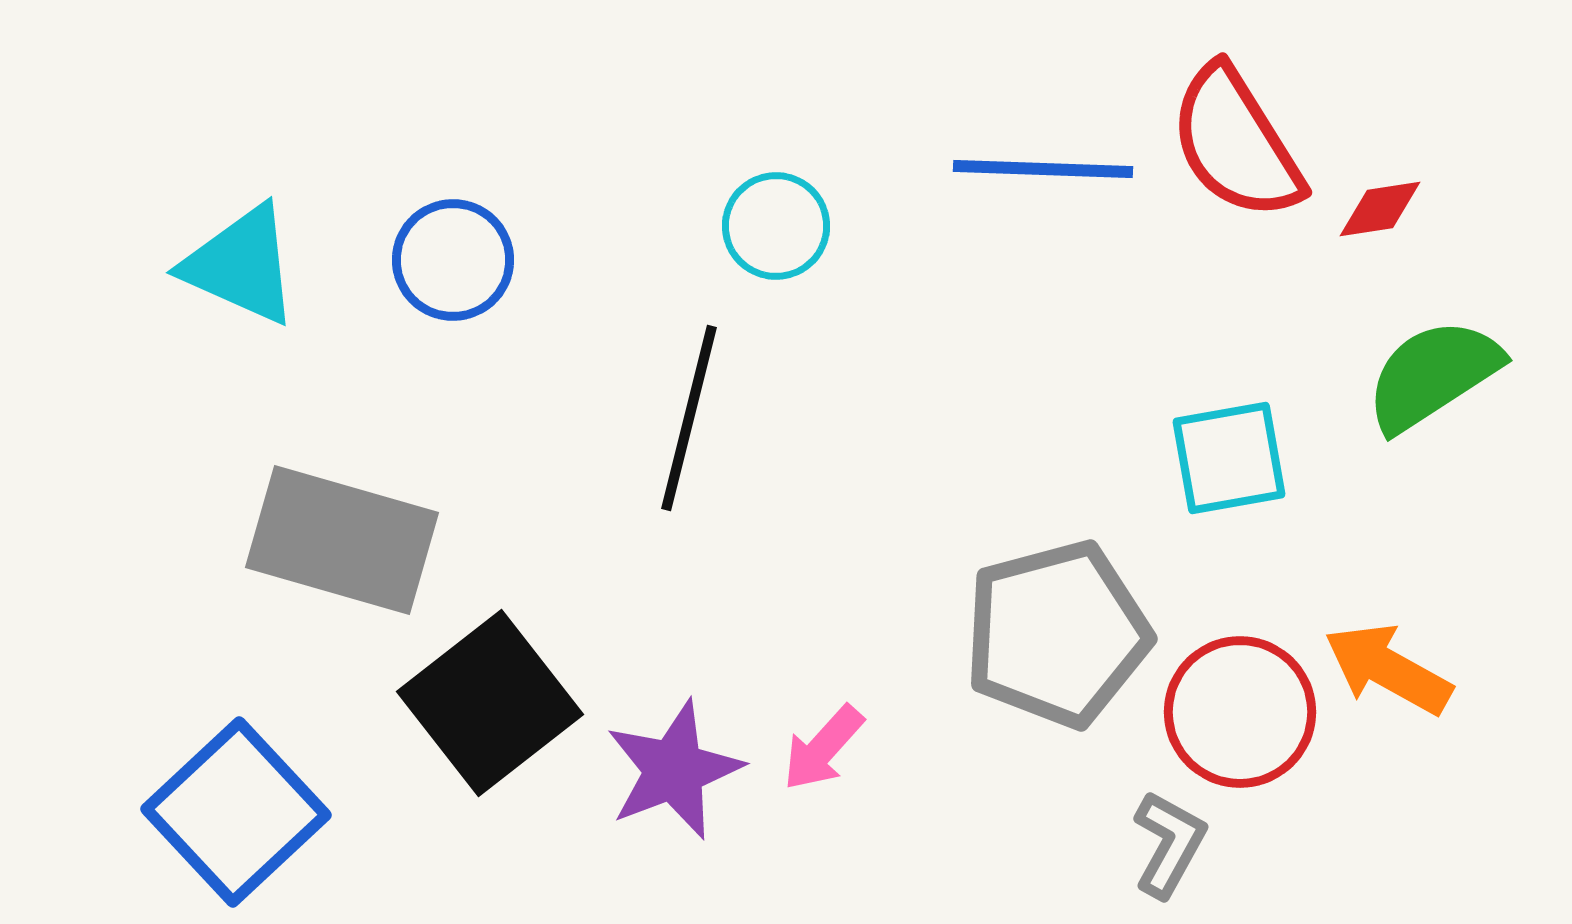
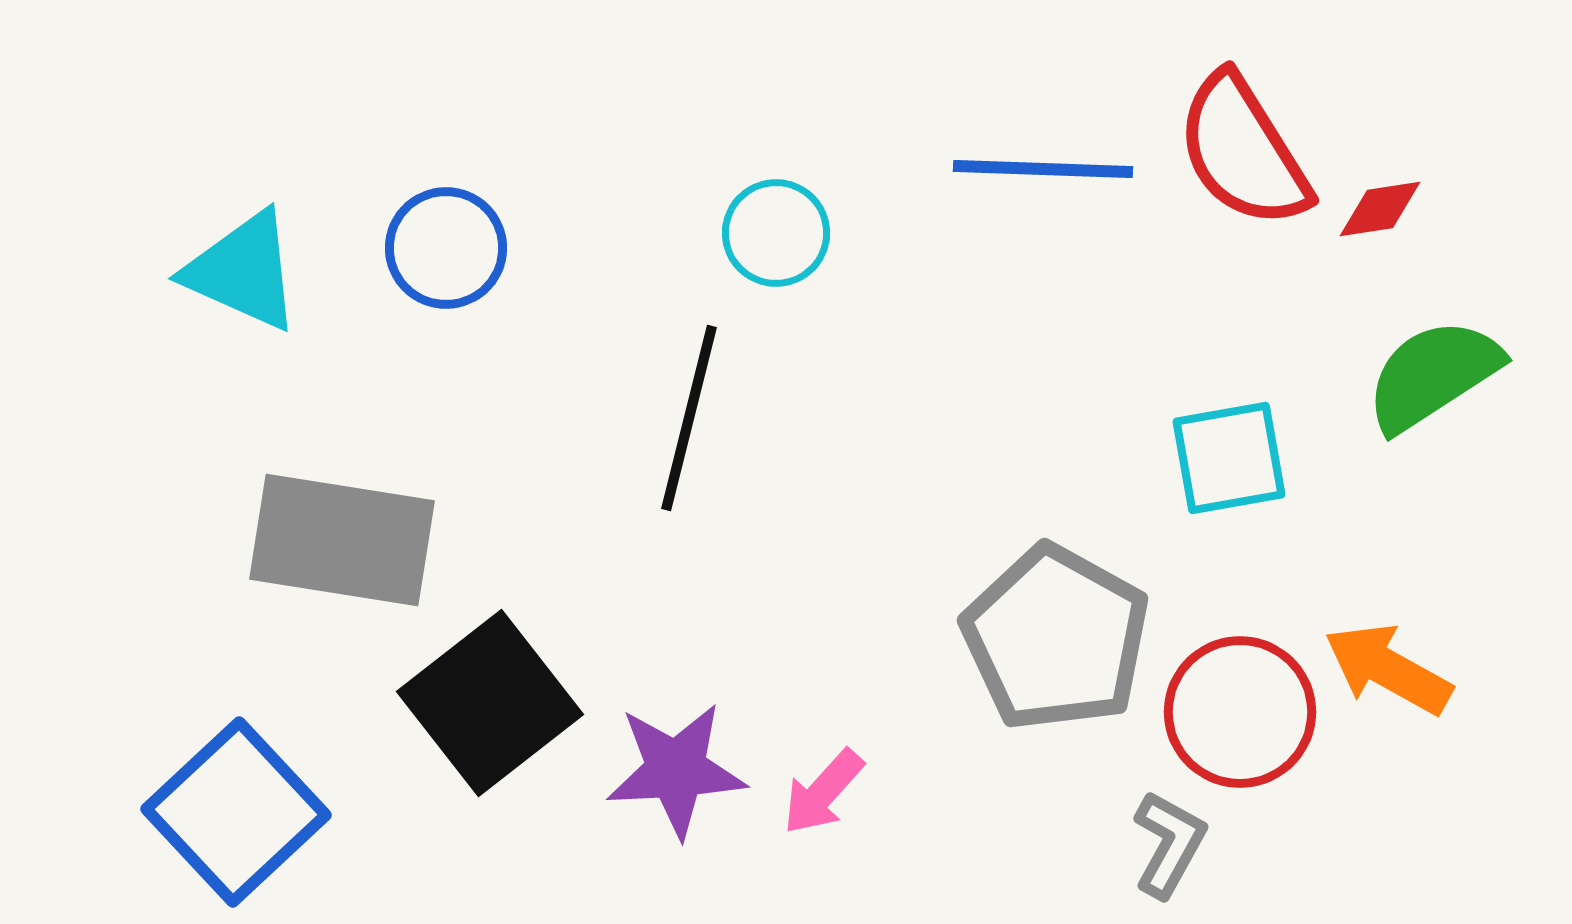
red semicircle: moved 7 px right, 8 px down
cyan circle: moved 7 px down
blue circle: moved 7 px left, 12 px up
cyan triangle: moved 2 px right, 6 px down
gray rectangle: rotated 7 degrees counterclockwise
gray pentagon: moved 1 px left, 4 px down; rotated 28 degrees counterclockwise
pink arrow: moved 44 px down
purple star: moved 2 px right; rotated 18 degrees clockwise
